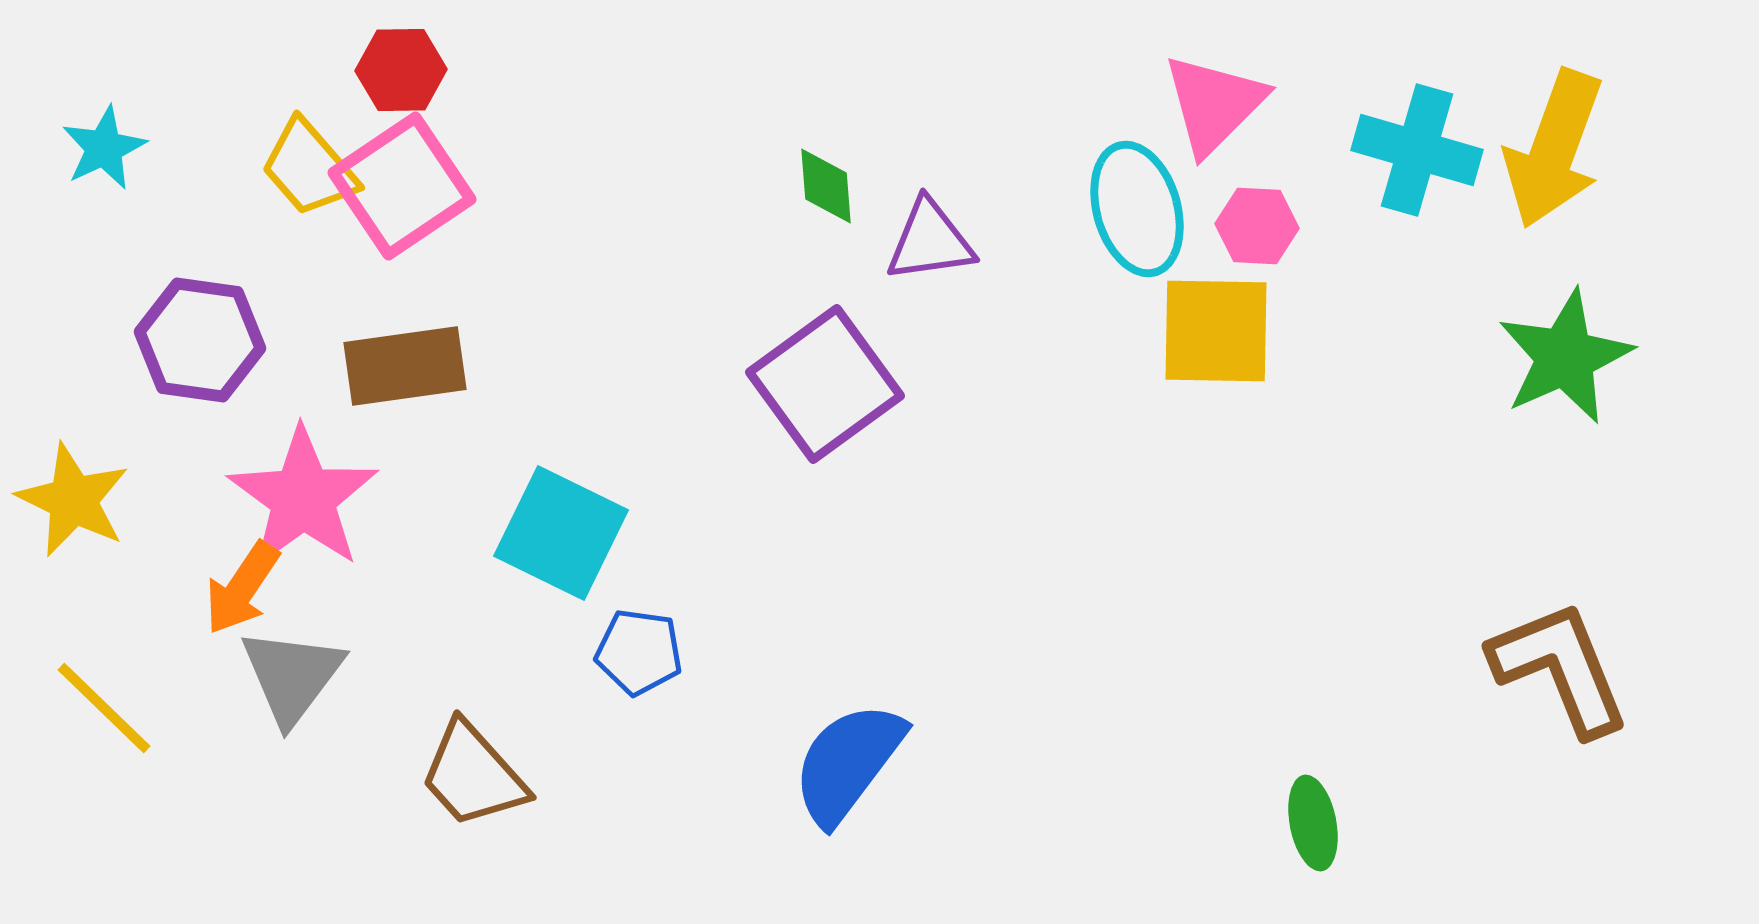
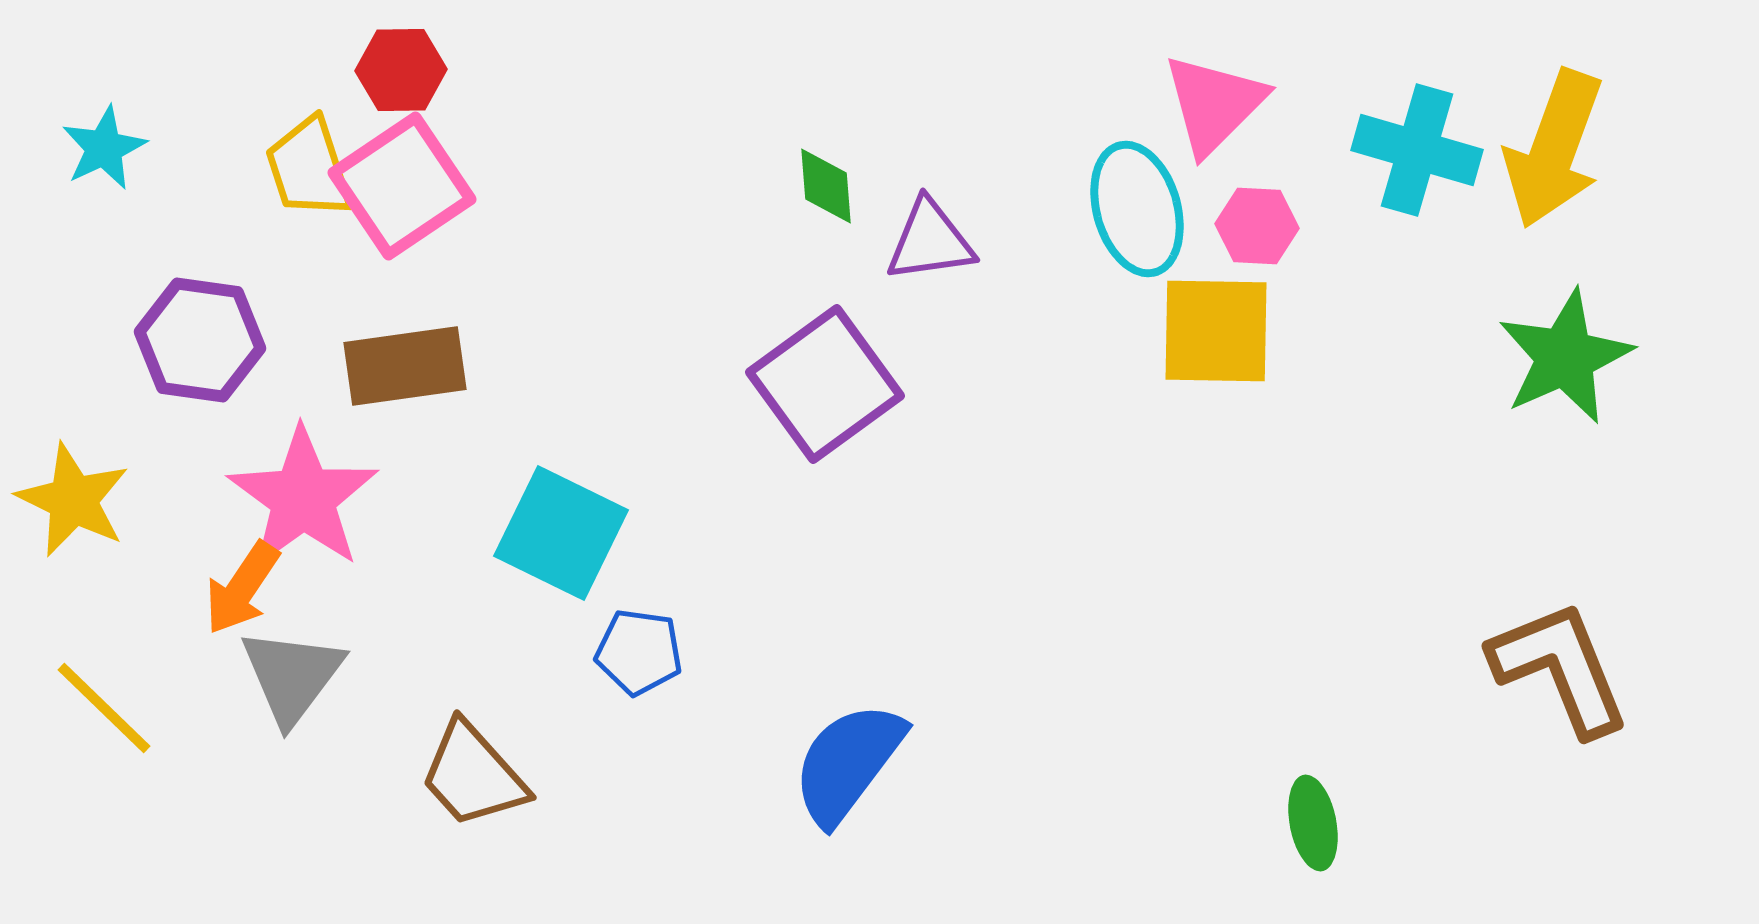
yellow trapezoid: rotated 23 degrees clockwise
